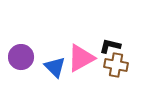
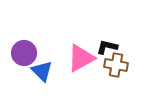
black L-shape: moved 3 px left, 1 px down
purple circle: moved 3 px right, 4 px up
blue triangle: moved 13 px left, 4 px down
